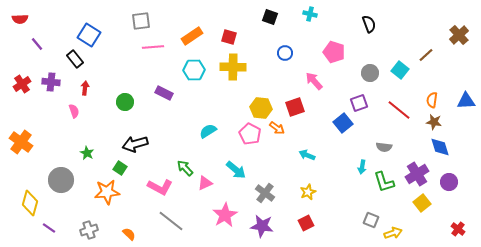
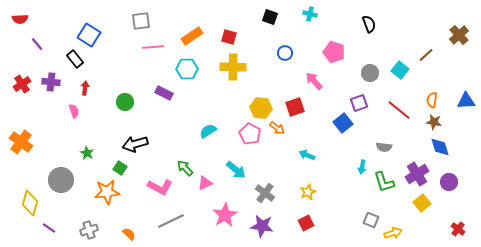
cyan hexagon at (194, 70): moved 7 px left, 1 px up
gray line at (171, 221): rotated 64 degrees counterclockwise
